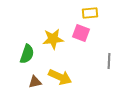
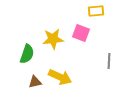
yellow rectangle: moved 6 px right, 2 px up
